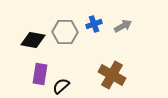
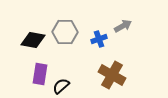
blue cross: moved 5 px right, 15 px down
